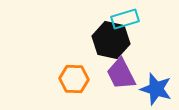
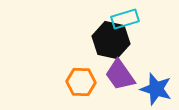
purple trapezoid: moved 1 px left, 1 px down; rotated 8 degrees counterclockwise
orange hexagon: moved 7 px right, 3 px down
